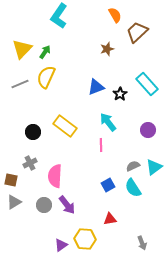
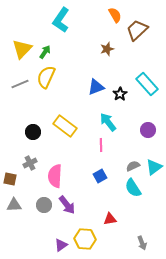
cyan L-shape: moved 2 px right, 4 px down
brown trapezoid: moved 2 px up
brown square: moved 1 px left, 1 px up
blue square: moved 8 px left, 9 px up
gray triangle: moved 3 px down; rotated 28 degrees clockwise
